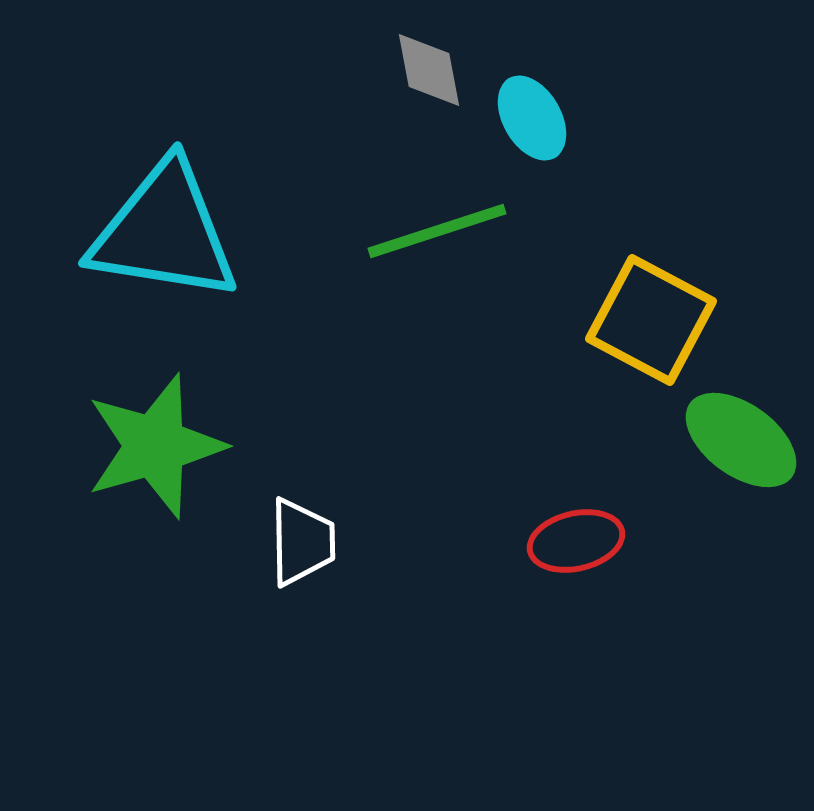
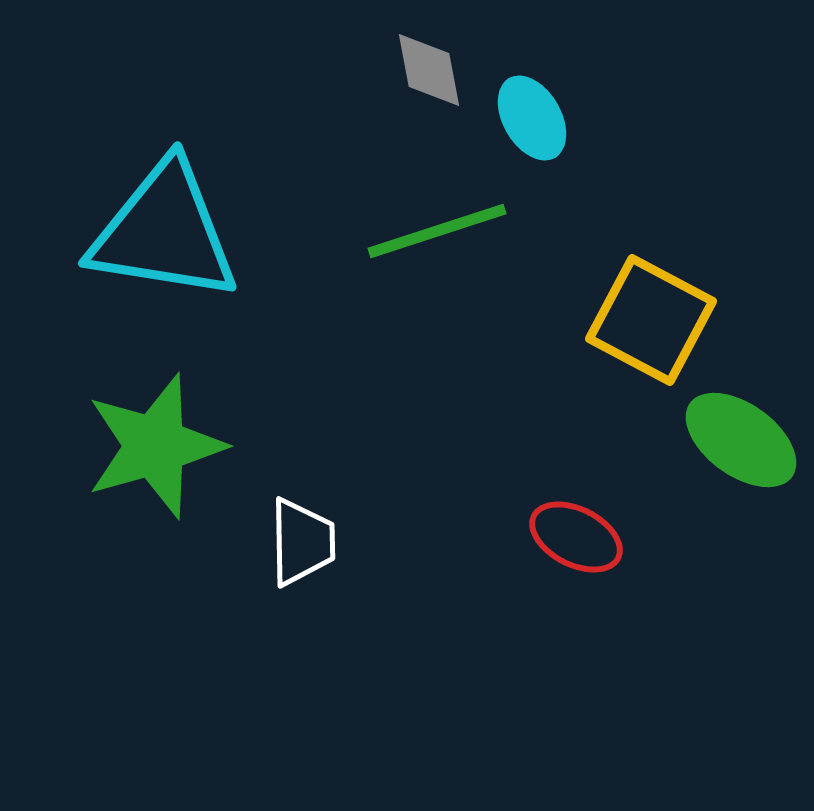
red ellipse: moved 4 px up; rotated 40 degrees clockwise
